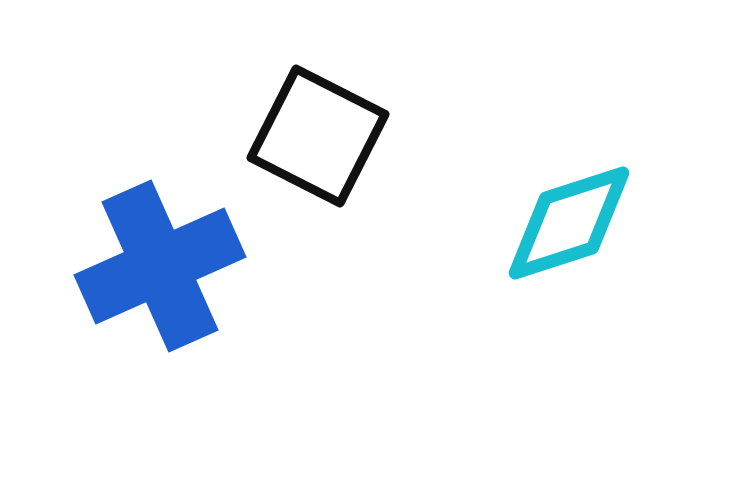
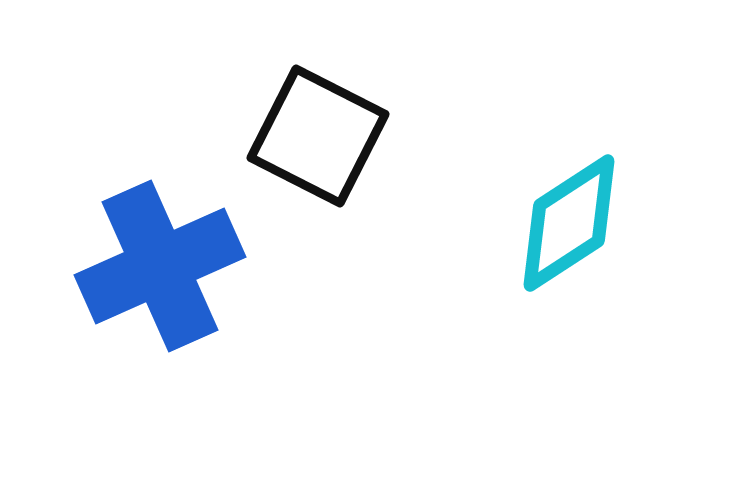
cyan diamond: rotated 15 degrees counterclockwise
